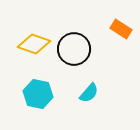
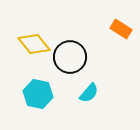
yellow diamond: rotated 32 degrees clockwise
black circle: moved 4 px left, 8 px down
